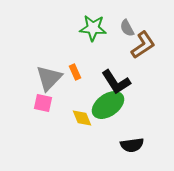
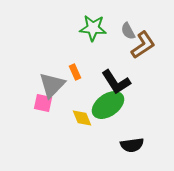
gray semicircle: moved 1 px right, 3 px down
gray triangle: moved 3 px right, 7 px down
